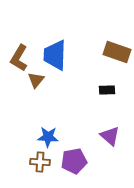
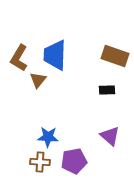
brown rectangle: moved 2 px left, 4 px down
brown triangle: moved 2 px right
